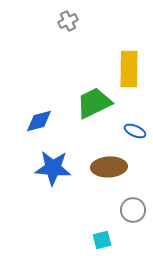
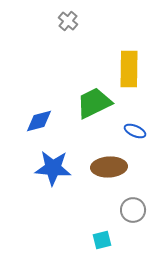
gray cross: rotated 24 degrees counterclockwise
